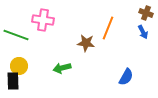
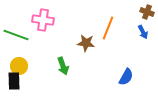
brown cross: moved 1 px right, 1 px up
green arrow: moved 1 px right, 2 px up; rotated 96 degrees counterclockwise
black rectangle: moved 1 px right
